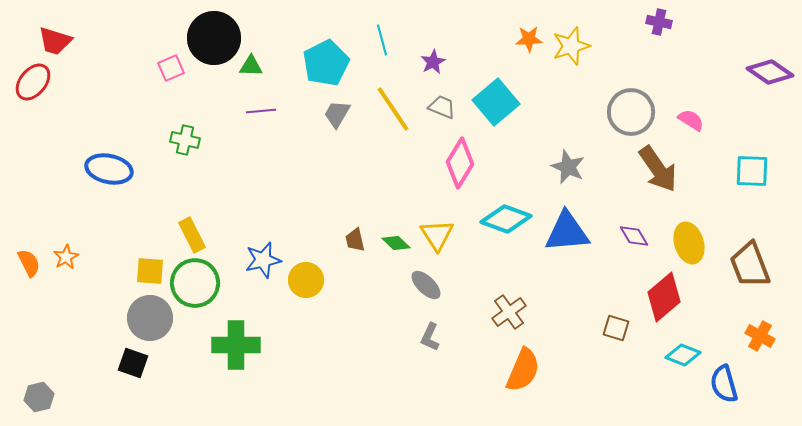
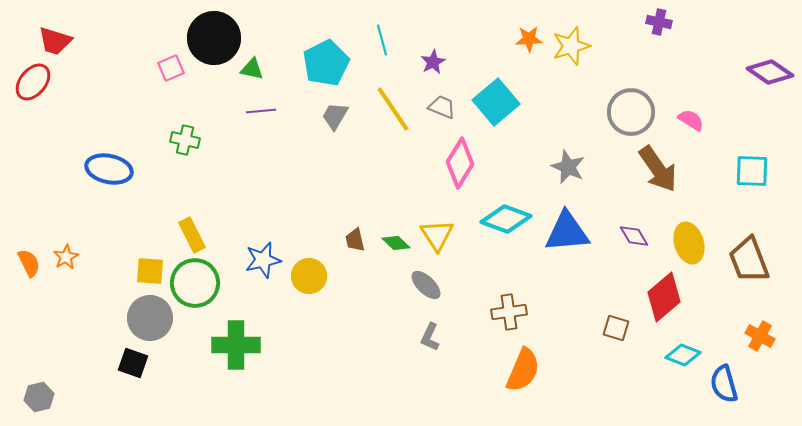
green triangle at (251, 66): moved 1 px right, 3 px down; rotated 10 degrees clockwise
gray trapezoid at (337, 114): moved 2 px left, 2 px down
brown trapezoid at (750, 265): moved 1 px left, 5 px up
yellow circle at (306, 280): moved 3 px right, 4 px up
brown cross at (509, 312): rotated 28 degrees clockwise
